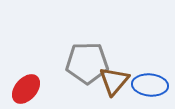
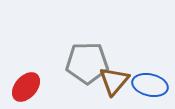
blue ellipse: rotated 8 degrees clockwise
red ellipse: moved 2 px up
